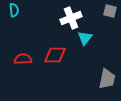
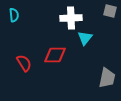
cyan semicircle: moved 5 px down
white cross: rotated 20 degrees clockwise
red semicircle: moved 1 px right, 4 px down; rotated 60 degrees clockwise
gray trapezoid: moved 1 px up
